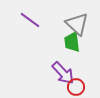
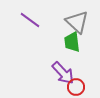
gray triangle: moved 2 px up
